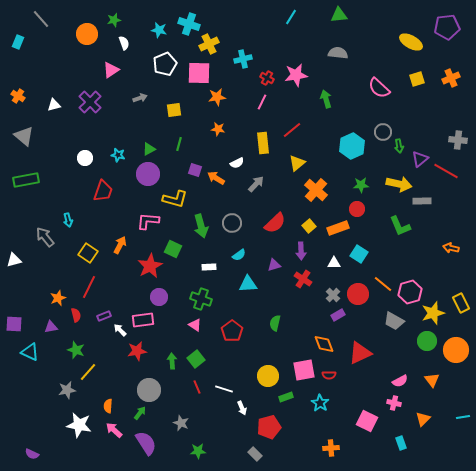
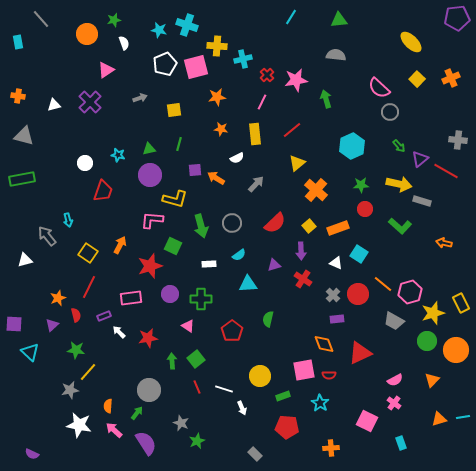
green triangle at (339, 15): moved 5 px down
cyan cross at (189, 24): moved 2 px left, 1 px down
purple pentagon at (447, 27): moved 10 px right, 9 px up
cyan rectangle at (18, 42): rotated 32 degrees counterclockwise
yellow ellipse at (411, 42): rotated 15 degrees clockwise
yellow cross at (209, 44): moved 8 px right, 2 px down; rotated 30 degrees clockwise
gray semicircle at (338, 53): moved 2 px left, 2 px down
pink triangle at (111, 70): moved 5 px left
pink square at (199, 73): moved 3 px left, 6 px up; rotated 15 degrees counterclockwise
pink star at (296, 75): moved 5 px down
red cross at (267, 78): moved 3 px up; rotated 16 degrees clockwise
yellow square at (417, 79): rotated 28 degrees counterclockwise
orange cross at (18, 96): rotated 24 degrees counterclockwise
orange star at (218, 129): moved 3 px right
gray circle at (383, 132): moved 7 px right, 20 px up
gray triangle at (24, 136): rotated 25 degrees counterclockwise
yellow rectangle at (263, 143): moved 8 px left, 9 px up
green arrow at (399, 146): rotated 32 degrees counterclockwise
green triangle at (149, 149): rotated 16 degrees clockwise
white circle at (85, 158): moved 5 px down
white semicircle at (237, 163): moved 5 px up
purple square at (195, 170): rotated 24 degrees counterclockwise
purple circle at (148, 174): moved 2 px right, 1 px down
green rectangle at (26, 180): moved 4 px left, 1 px up
gray rectangle at (422, 201): rotated 18 degrees clockwise
red circle at (357, 209): moved 8 px right
pink L-shape at (148, 221): moved 4 px right, 1 px up
green L-shape at (400, 226): rotated 25 degrees counterclockwise
gray arrow at (45, 237): moved 2 px right, 1 px up
orange arrow at (451, 248): moved 7 px left, 5 px up
green square at (173, 249): moved 3 px up
white triangle at (14, 260): moved 11 px right
white triangle at (334, 263): moved 2 px right; rotated 24 degrees clockwise
red star at (150, 266): rotated 10 degrees clockwise
white rectangle at (209, 267): moved 3 px up
purple circle at (159, 297): moved 11 px right, 3 px up
green cross at (201, 299): rotated 20 degrees counterclockwise
purple rectangle at (338, 315): moved 1 px left, 4 px down; rotated 24 degrees clockwise
pink rectangle at (143, 320): moved 12 px left, 22 px up
green semicircle at (275, 323): moved 7 px left, 4 px up
pink triangle at (195, 325): moved 7 px left, 1 px down
purple triangle at (51, 327): moved 1 px right, 2 px up; rotated 32 degrees counterclockwise
white arrow at (120, 330): moved 1 px left, 2 px down
green star at (76, 350): rotated 12 degrees counterclockwise
red star at (137, 351): moved 11 px right, 13 px up
cyan triangle at (30, 352): rotated 18 degrees clockwise
yellow circle at (268, 376): moved 8 px left
orange triangle at (432, 380): rotated 21 degrees clockwise
pink semicircle at (400, 381): moved 5 px left, 1 px up
gray star at (67, 390): moved 3 px right
green rectangle at (286, 397): moved 3 px left, 1 px up
pink cross at (394, 403): rotated 24 degrees clockwise
green arrow at (140, 413): moved 3 px left
orange triangle at (423, 419): moved 16 px right; rotated 28 degrees clockwise
red pentagon at (269, 427): moved 18 px right; rotated 20 degrees clockwise
green star at (198, 451): moved 1 px left, 10 px up; rotated 21 degrees counterclockwise
